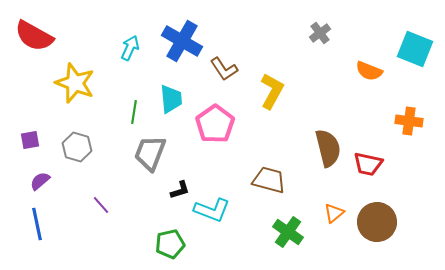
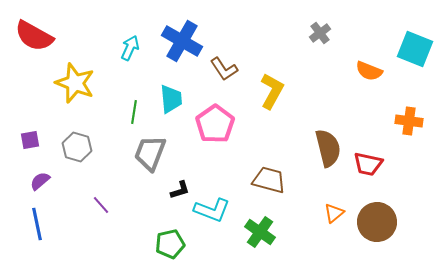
green cross: moved 28 px left
